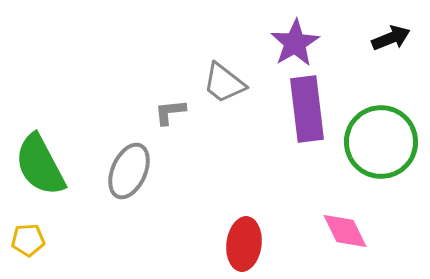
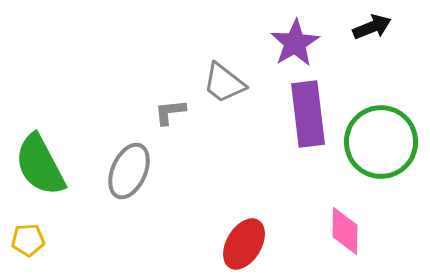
black arrow: moved 19 px left, 11 px up
purple rectangle: moved 1 px right, 5 px down
pink diamond: rotated 27 degrees clockwise
red ellipse: rotated 24 degrees clockwise
